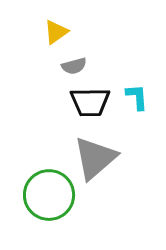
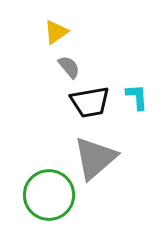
gray semicircle: moved 5 px left, 1 px down; rotated 115 degrees counterclockwise
black trapezoid: rotated 9 degrees counterclockwise
